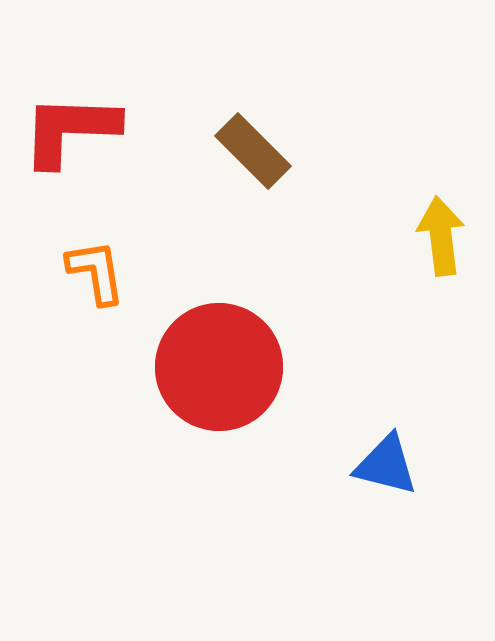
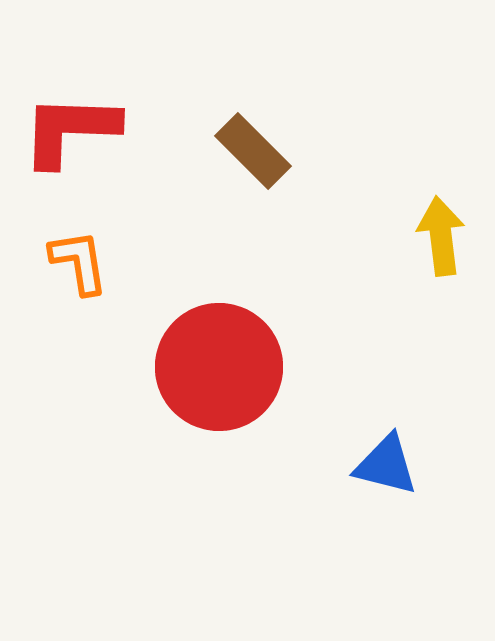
orange L-shape: moved 17 px left, 10 px up
